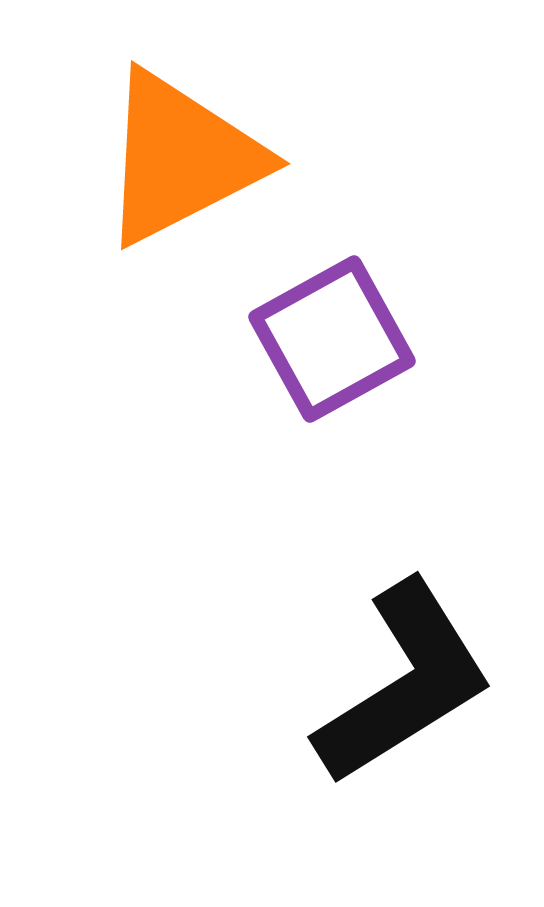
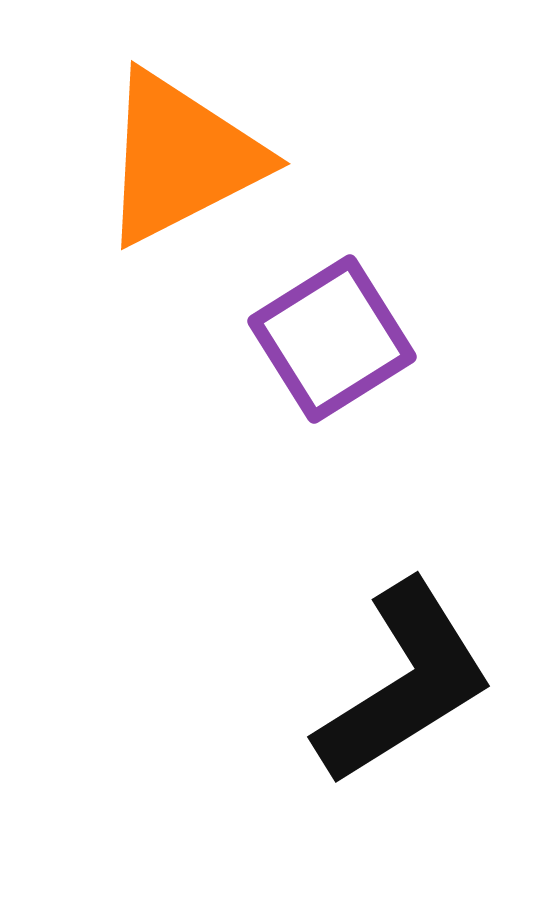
purple square: rotated 3 degrees counterclockwise
